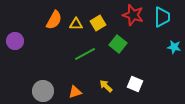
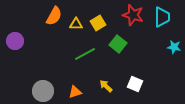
orange semicircle: moved 4 px up
